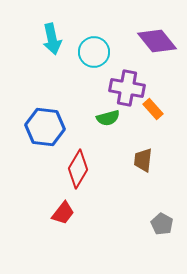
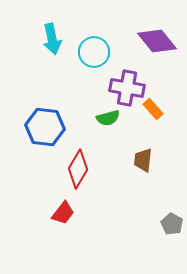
gray pentagon: moved 10 px right
